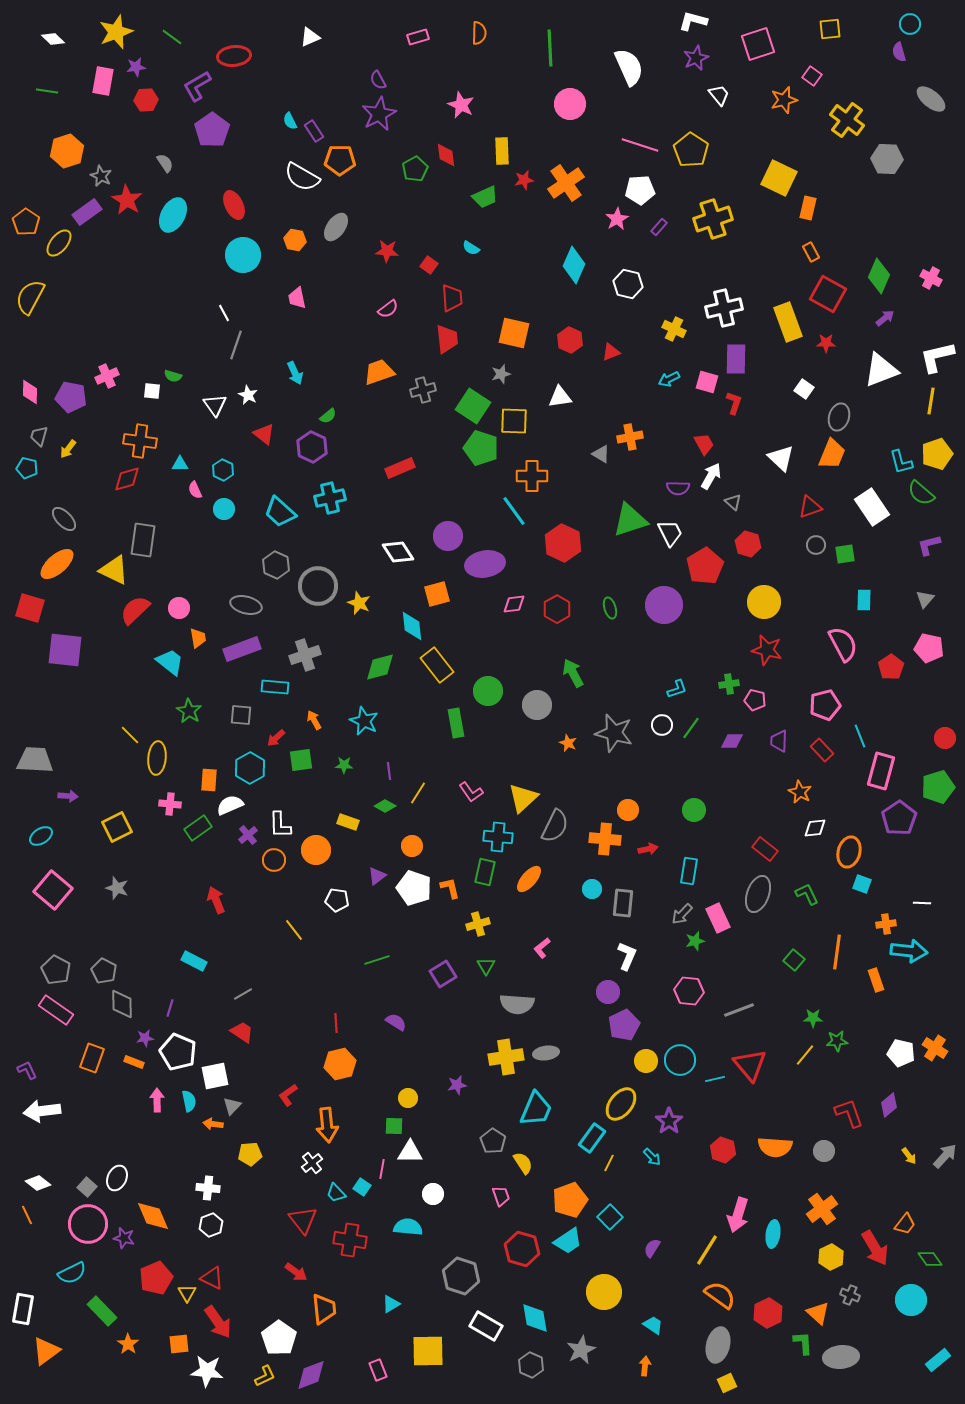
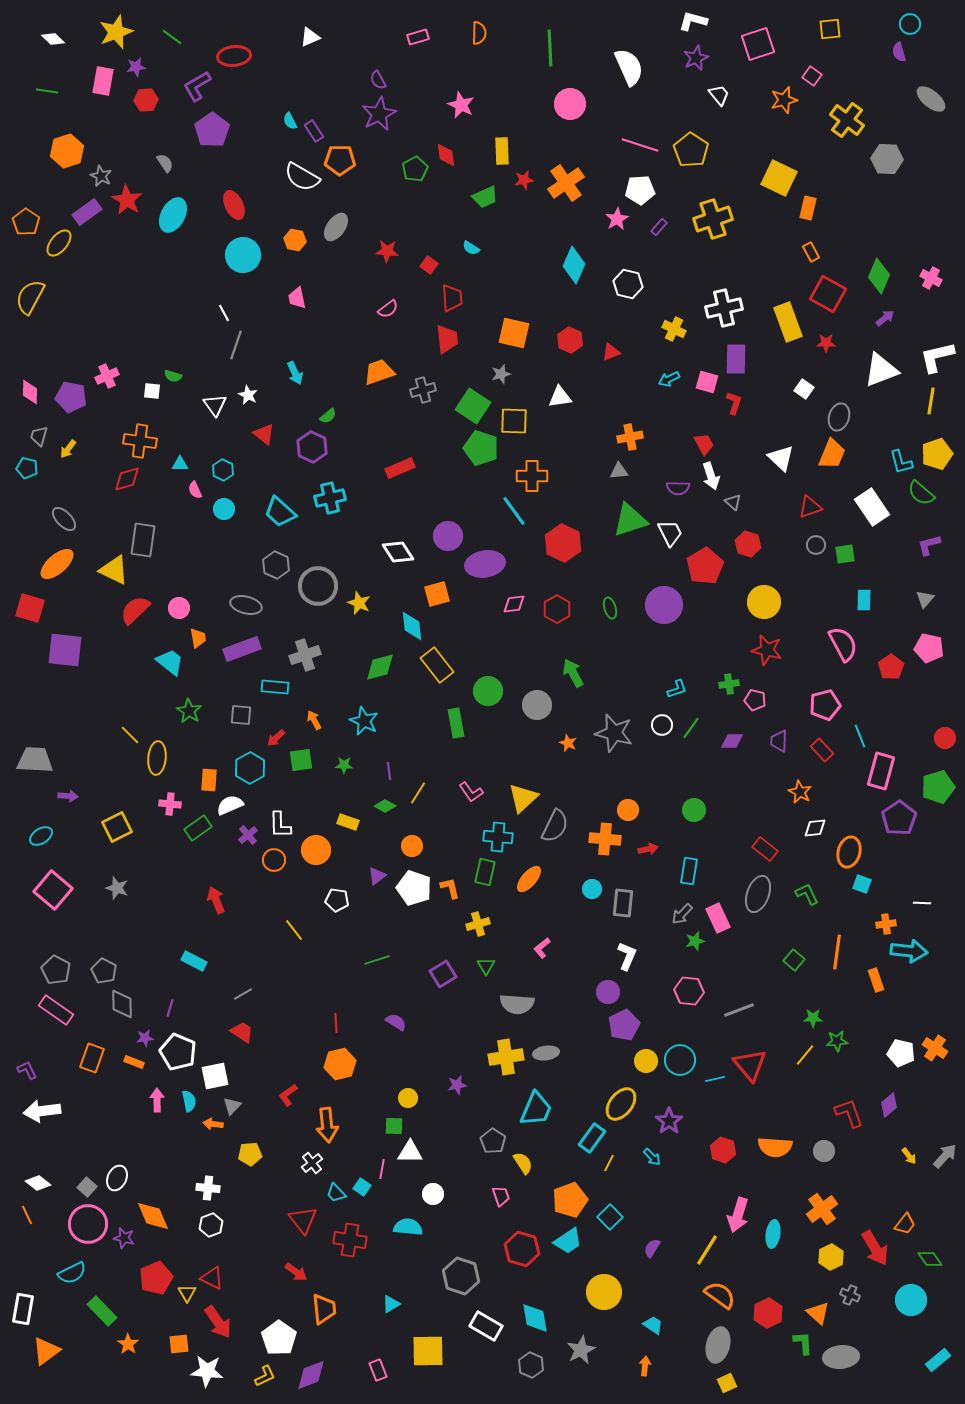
gray triangle at (601, 454): moved 18 px right, 17 px down; rotated 36 degrees counterclockwise
white arrow at (711, 476): rotated 132 degrees clockwise
